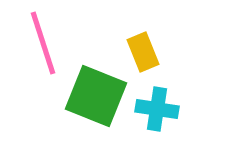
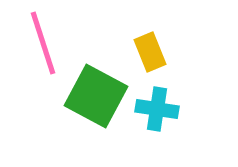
yellow rectangle: moved 7 px right
green square: rotated 6 degrees clockwise
